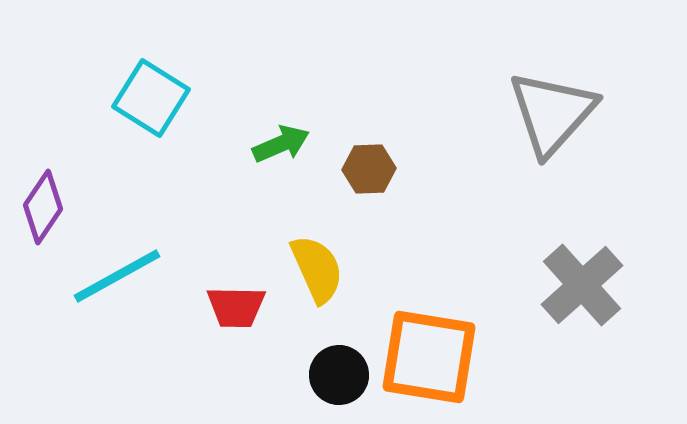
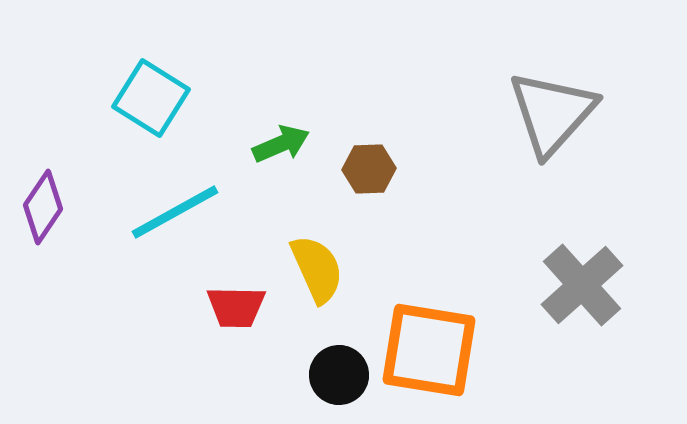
cyan line: moved 58 px right, 64 px up
orange square: moved 7 px up
